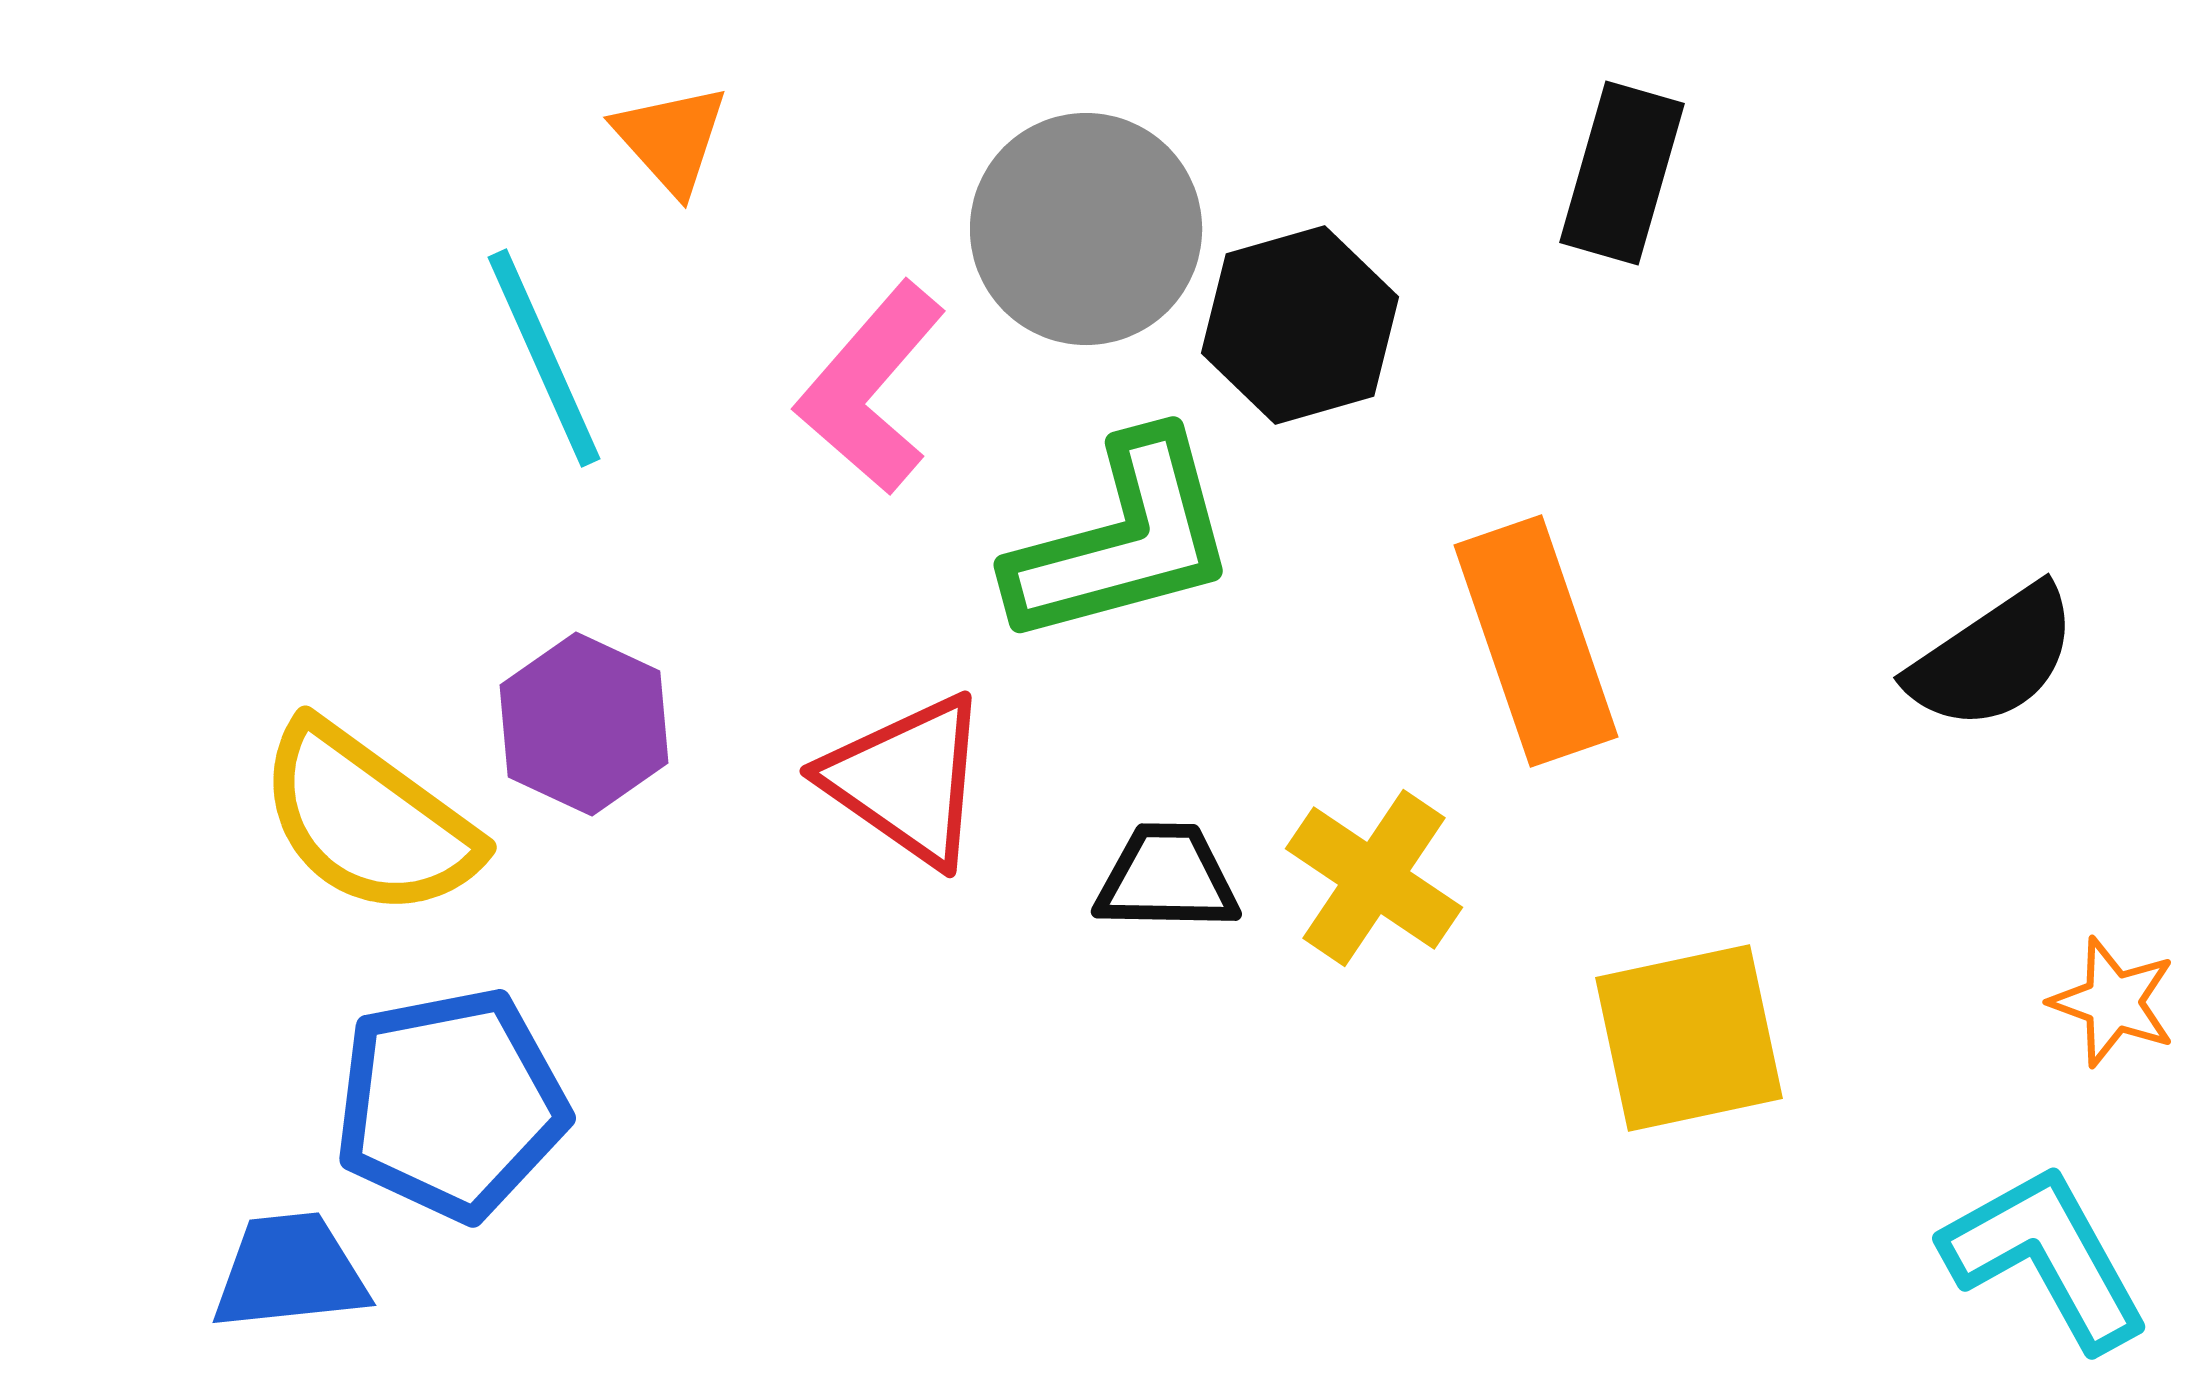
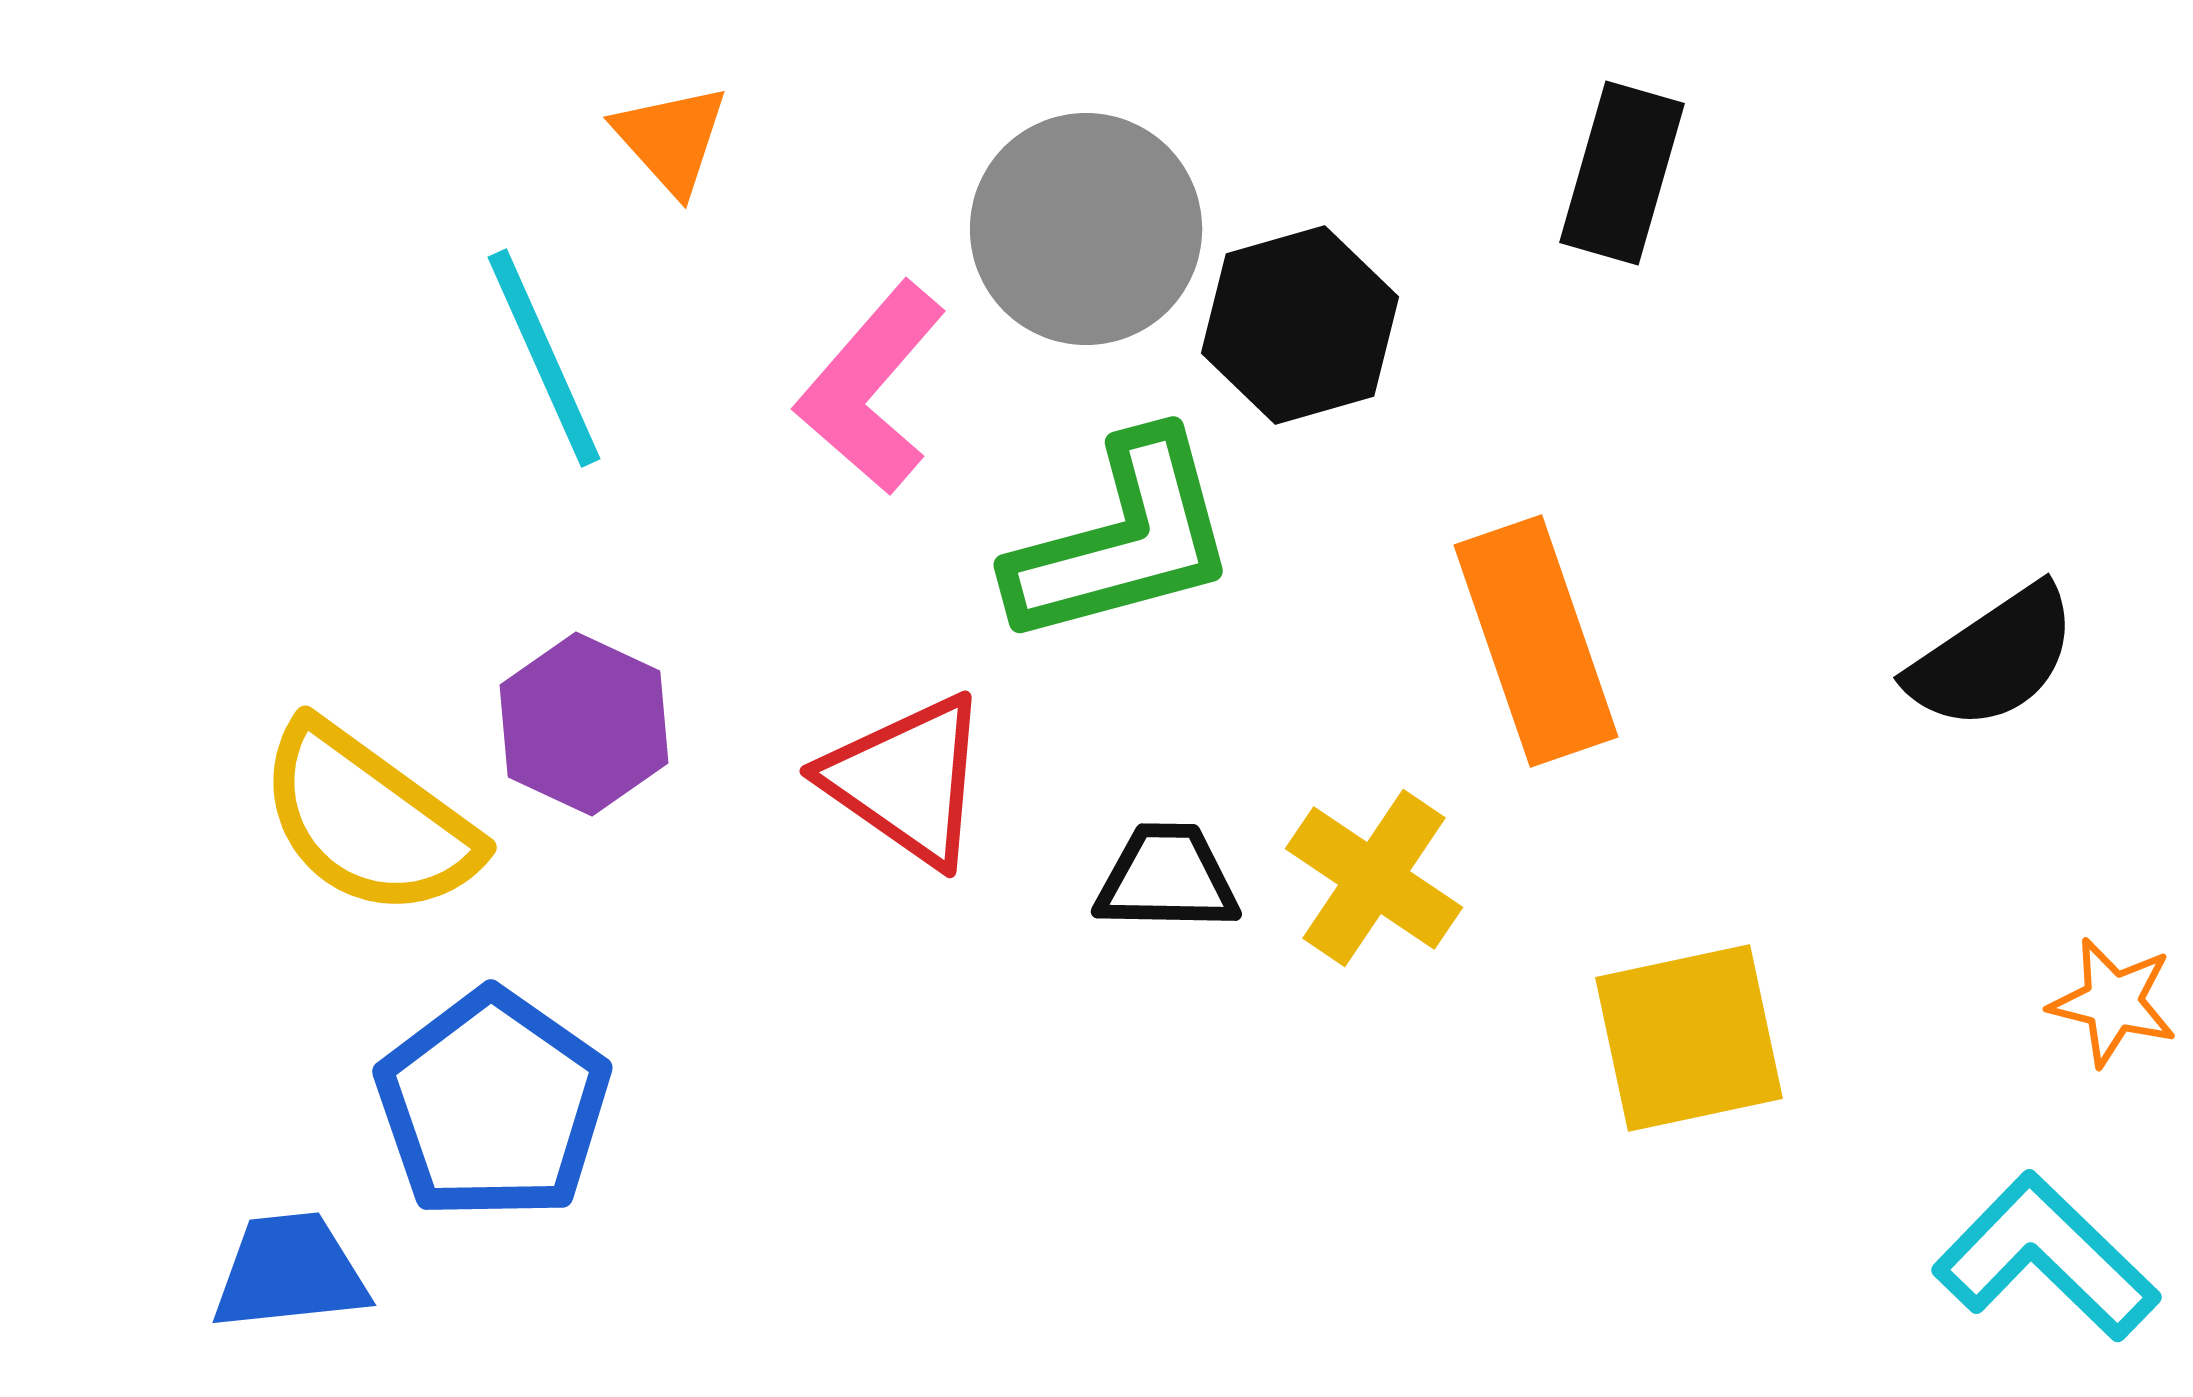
orange star: rotated 6 degrees counterclockwise
blue pentagon: moved 42 px right, 1 px down; rotated 26 degrees counterclockwise
cyan L-shape: rotated 17 degrees counterclockwise
